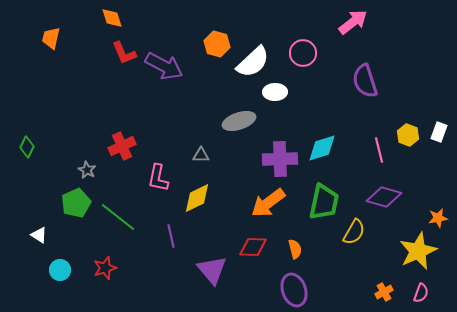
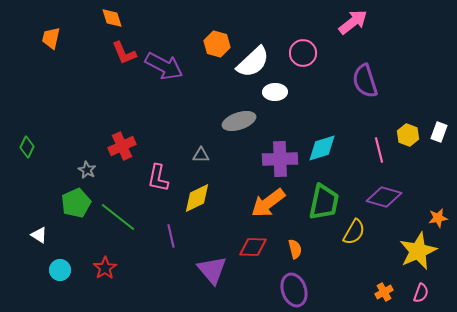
red star: rotated 15 degrees counterclockwise
